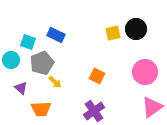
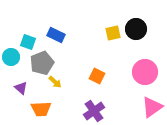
cyan circle: moved 3 px up
